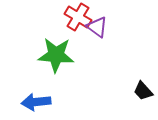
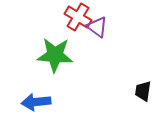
green star: moved 1 px left
black trapezoid: rotated 50 degrees clockwise
